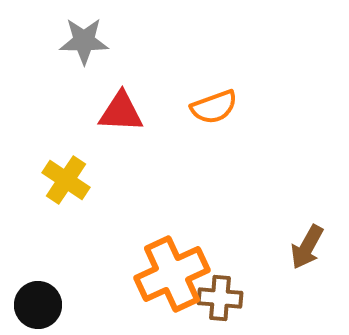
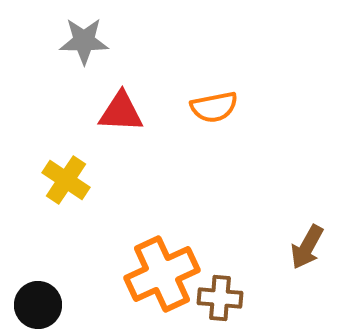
orange semicircle: rotated 9 degrees clockwise
orange cross: moved 10 px left
